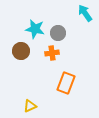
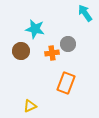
gray circle: moved 10 px right, 11 px down
